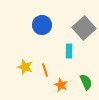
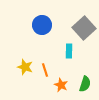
green semicircle: moved 1 px left, 2 px down; rotated 42 degrees clockwise
